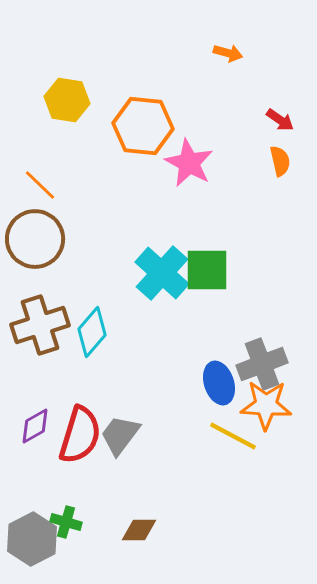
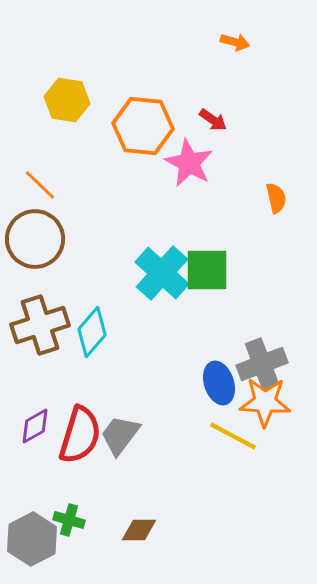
orange arrow: moved 7 px right, 11 px up
red arrow: moved 67 px left
orange semicircle: moved 4 px left, 37 px down
orange star: moved 1 px left, 3 px up
green cross: moved 3 px right, 2 px up
